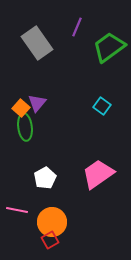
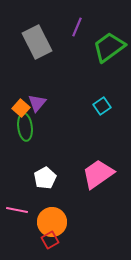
gray rectangle: moved 1 px up; rotated 8 degrees clockwise
cyan square: rotated 18 degrees clockwise
